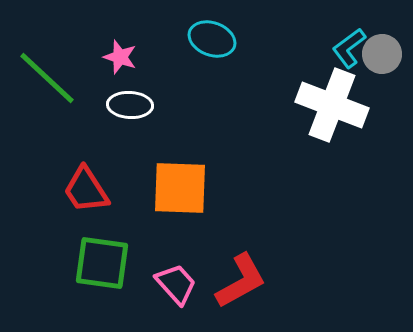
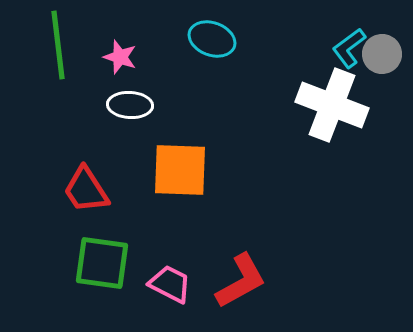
green line: moved 11 px right, 33 px up; rotated 40 degrees clockwise
orange square: moved 18 px up
pink trapezoid: moved 6 px left; rotated 21 degrees counterclockwise
